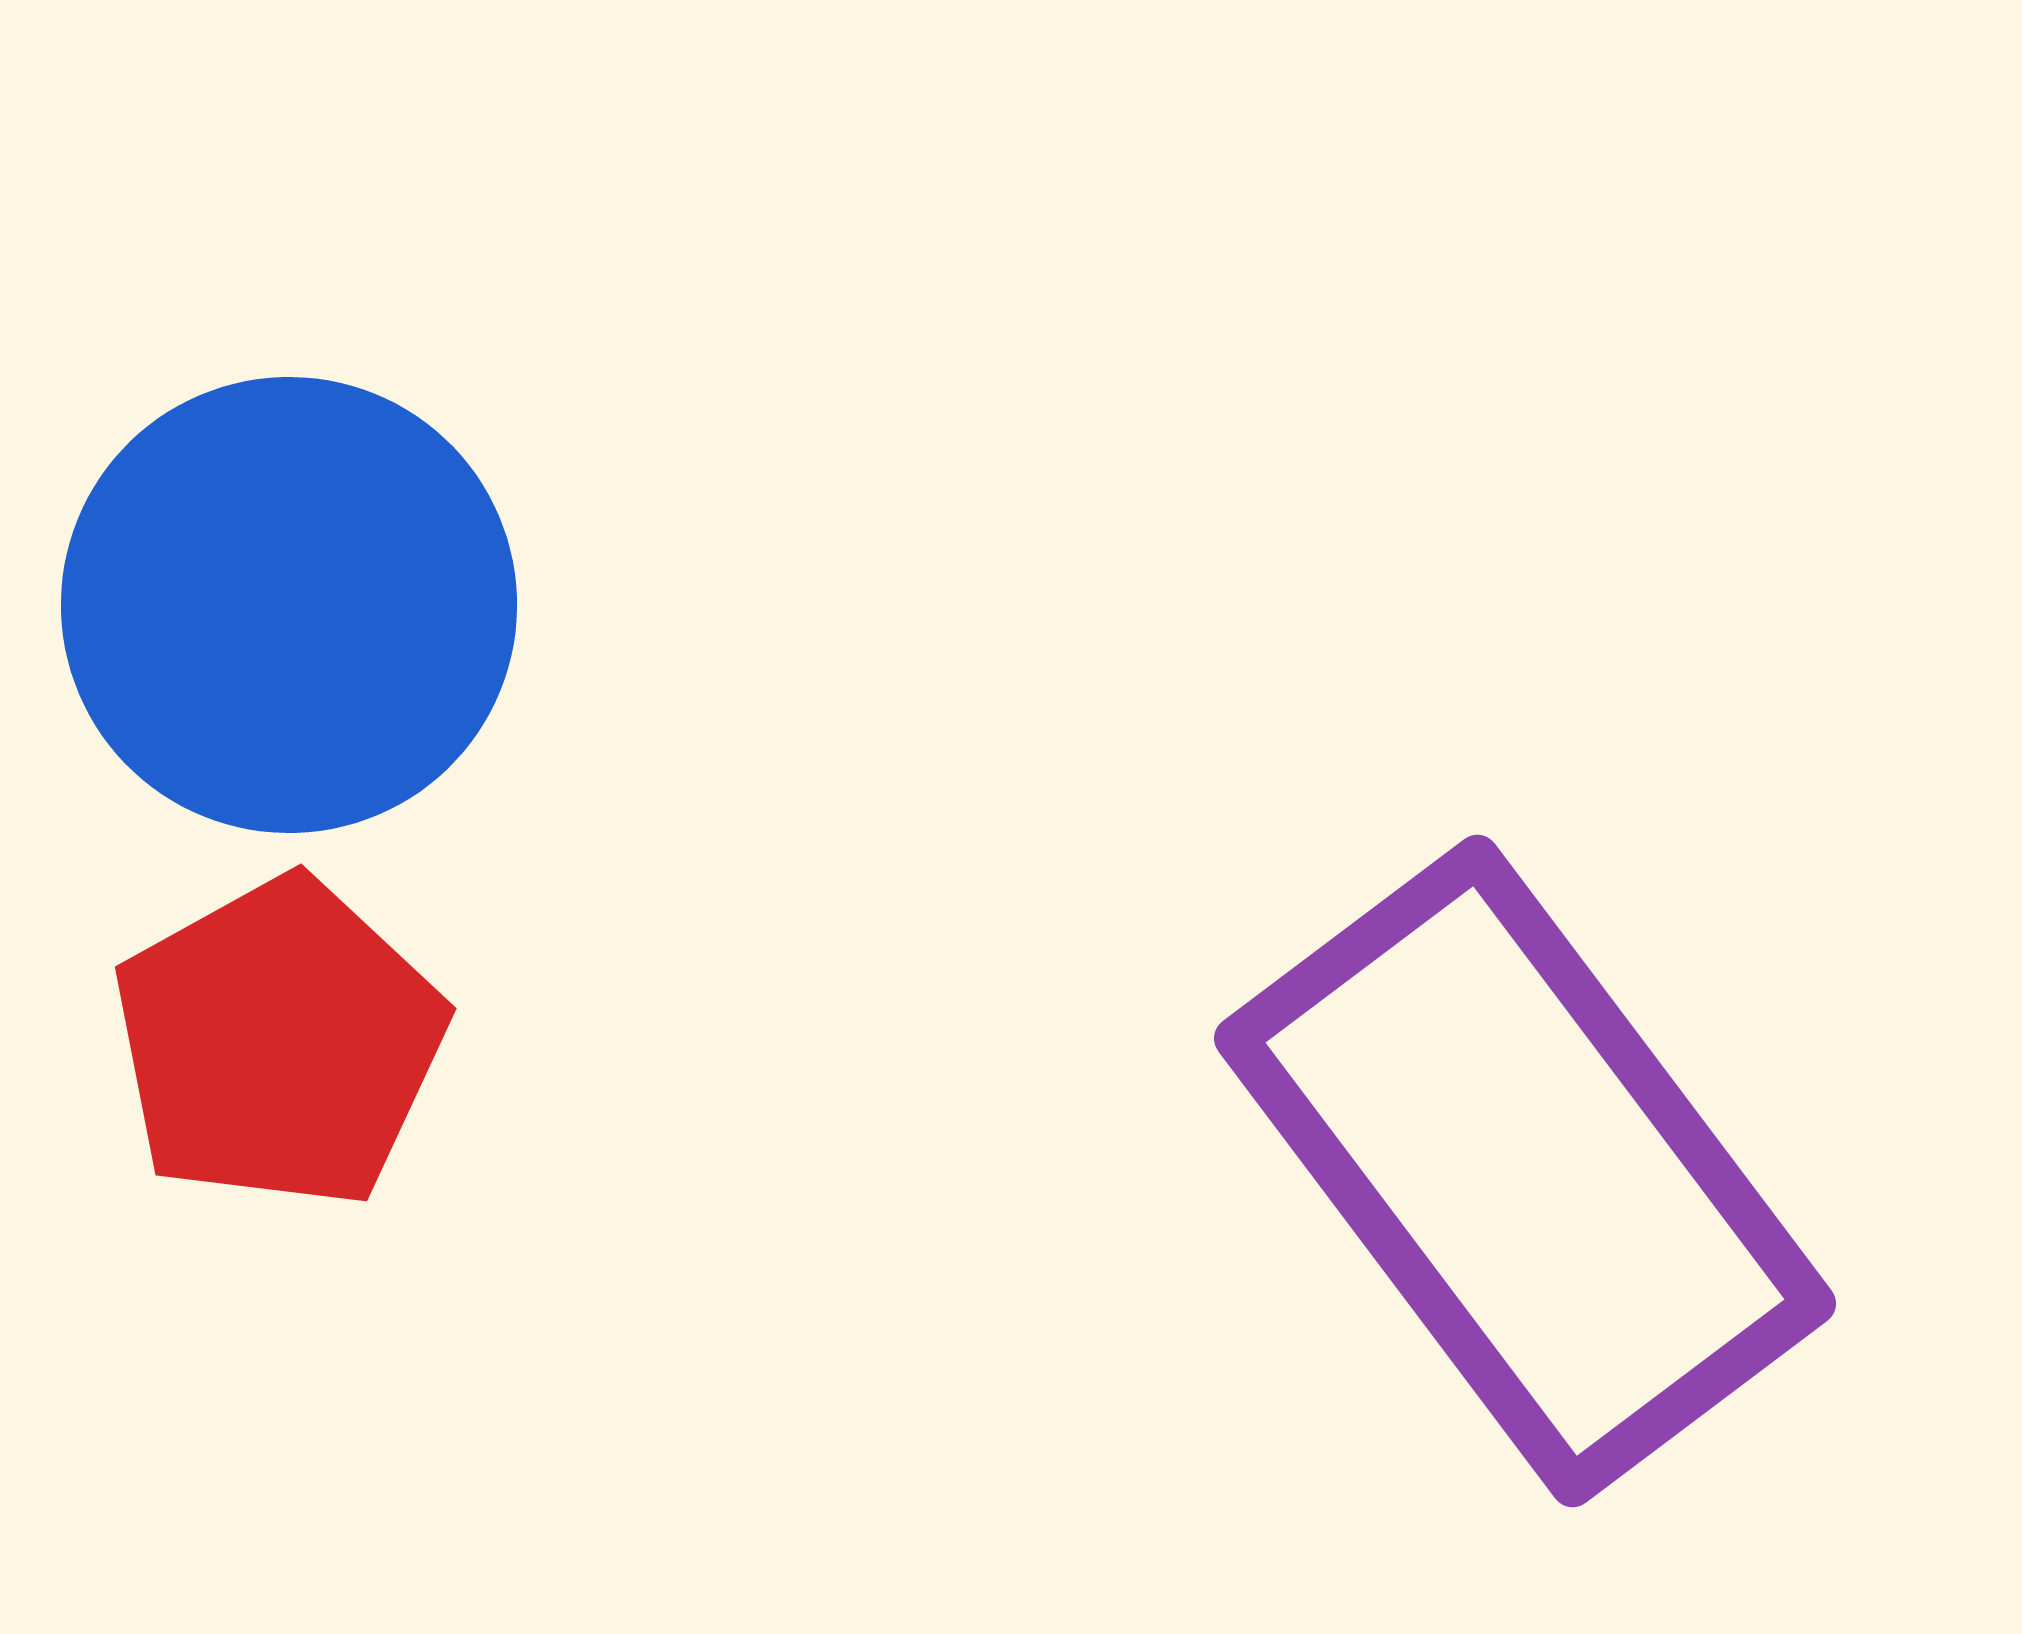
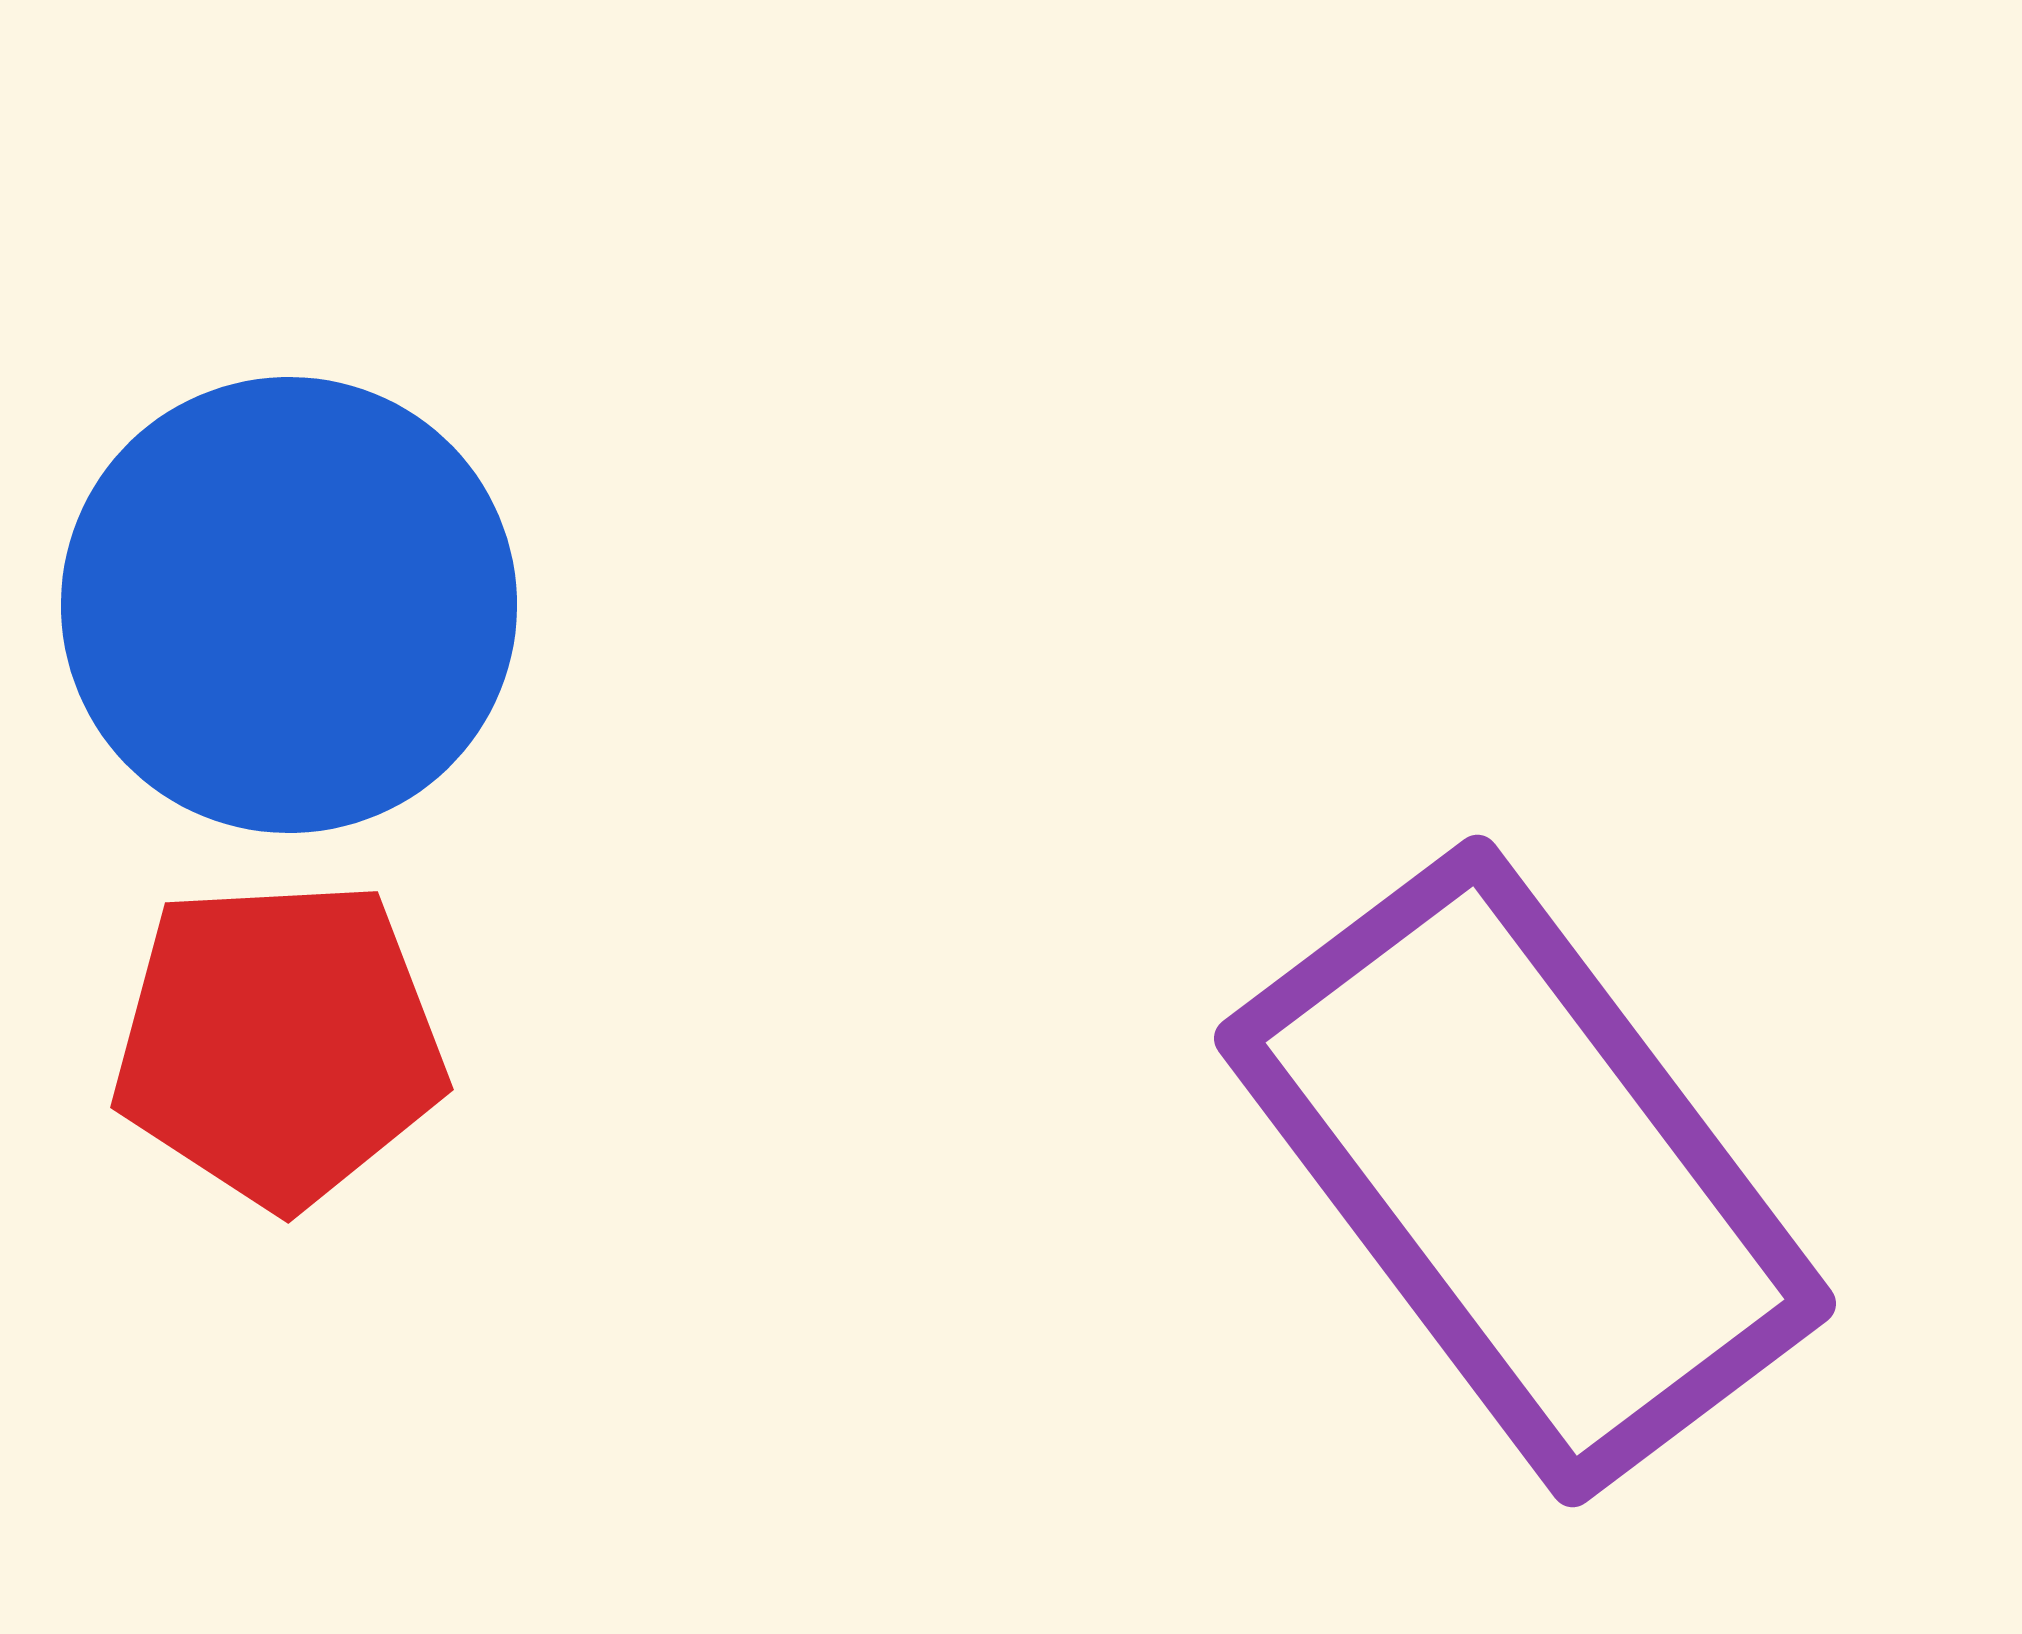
red pentagon: rotated 26 degrees clockwise
